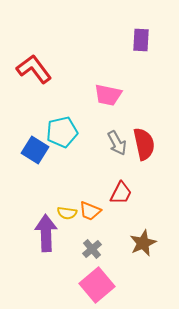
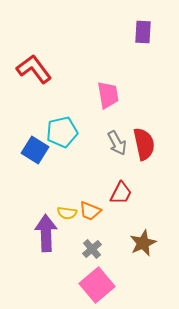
purple rectangle: moved 2 px right, 8 px up
pink trapezoid: rotated 112 degrees counterclockwise
